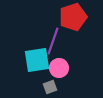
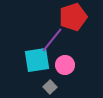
purple line: moved 1 px left, 1 px up; rotated 20 degrees clockwise
pink circle: moved 6 px right, 3 px up
gray square: rotated 24 degrees counterclockwise
